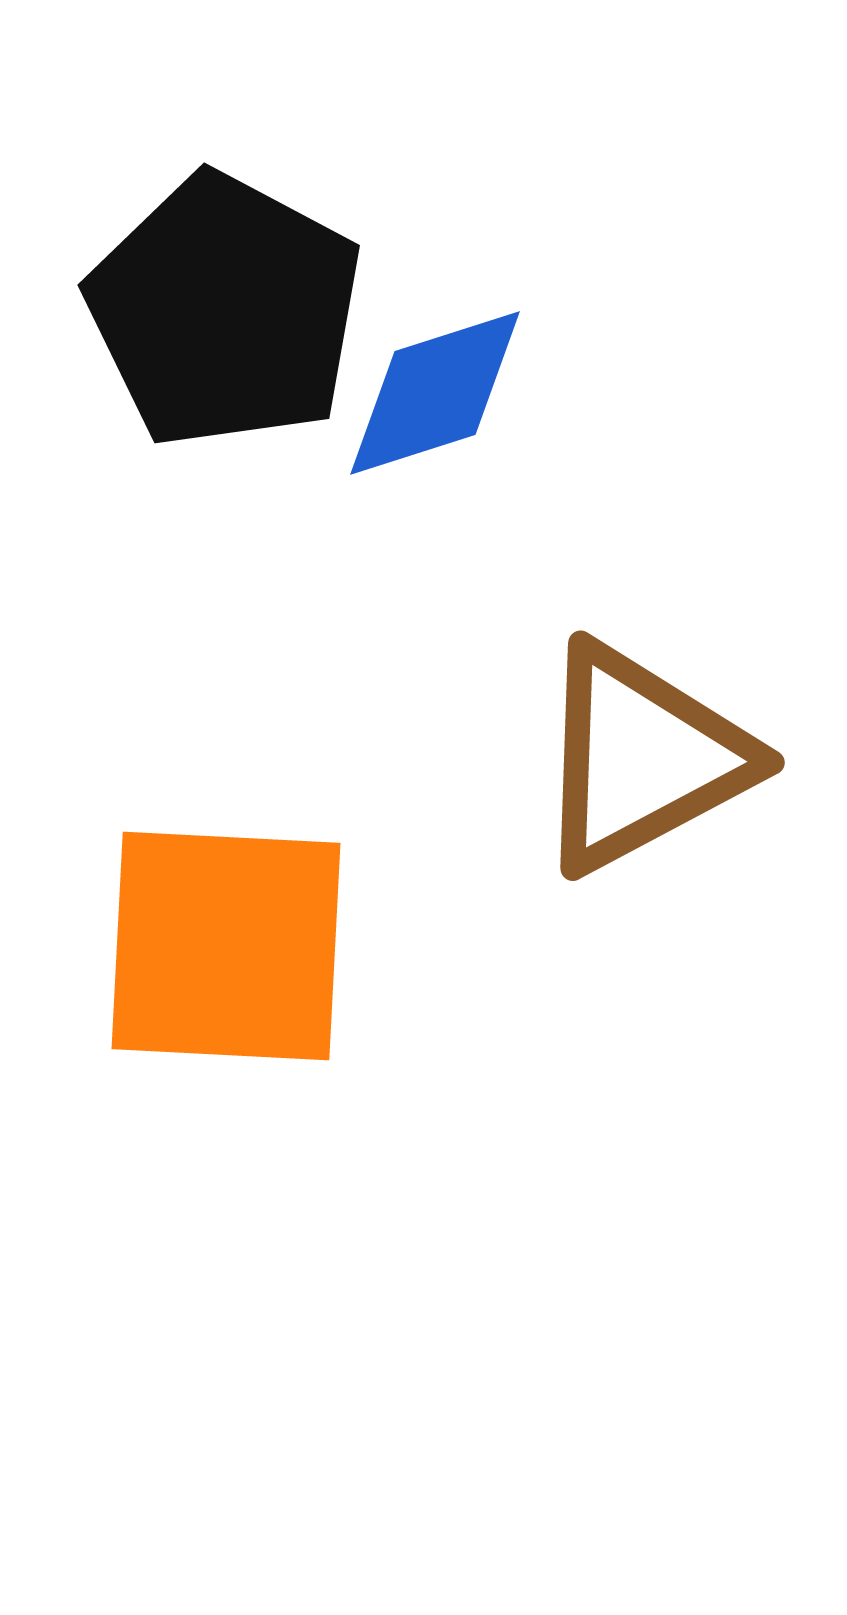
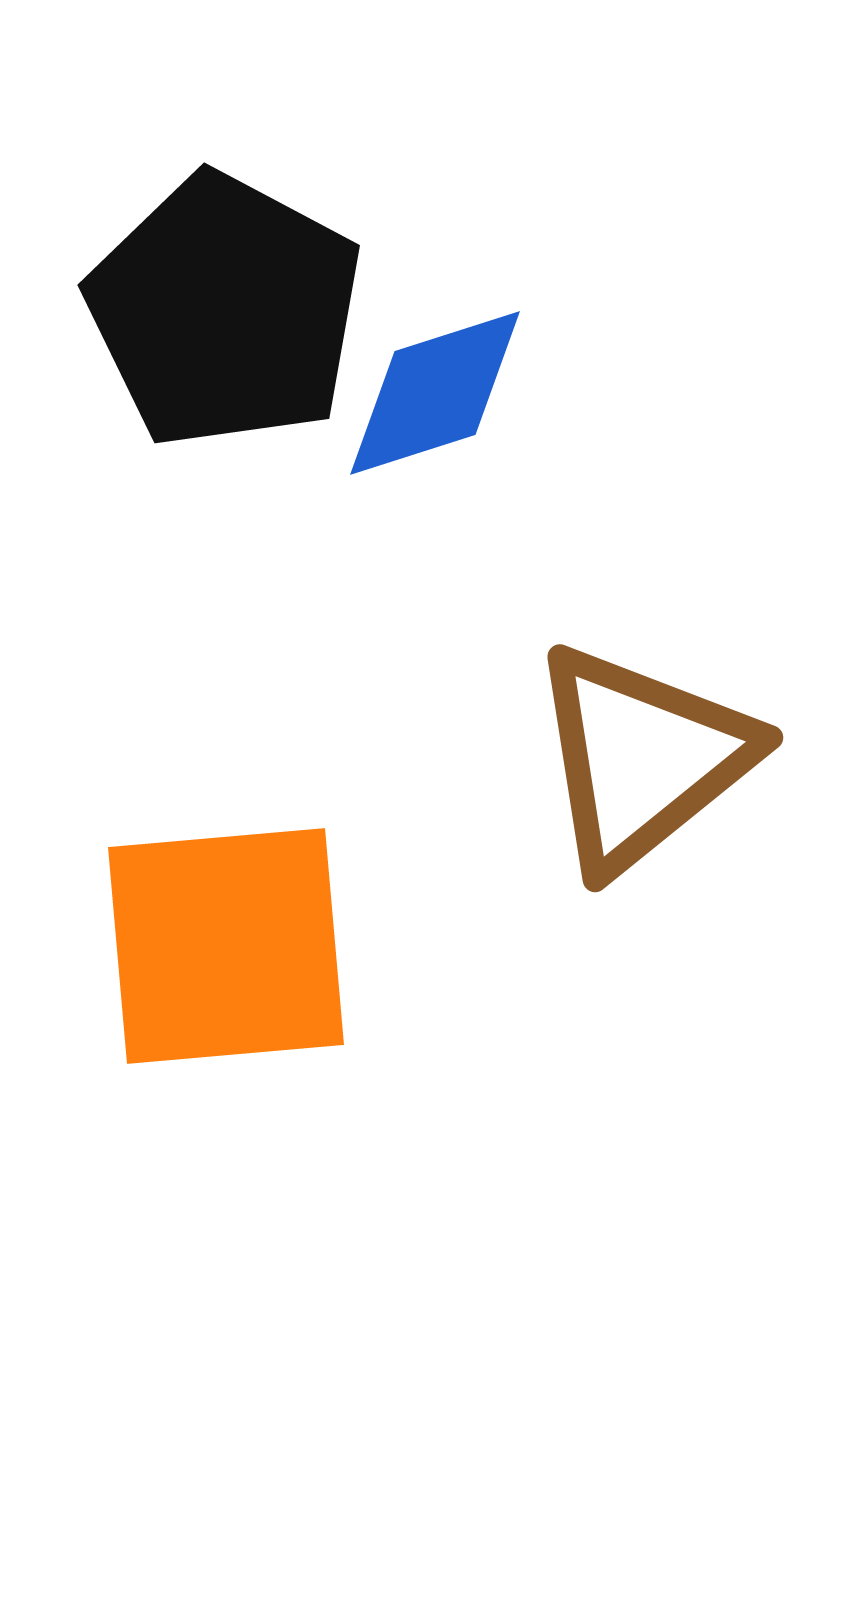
brown triangle: rotated 11 degrees counterclockwise
orange square: rotated 8 degrees counterclockwise
